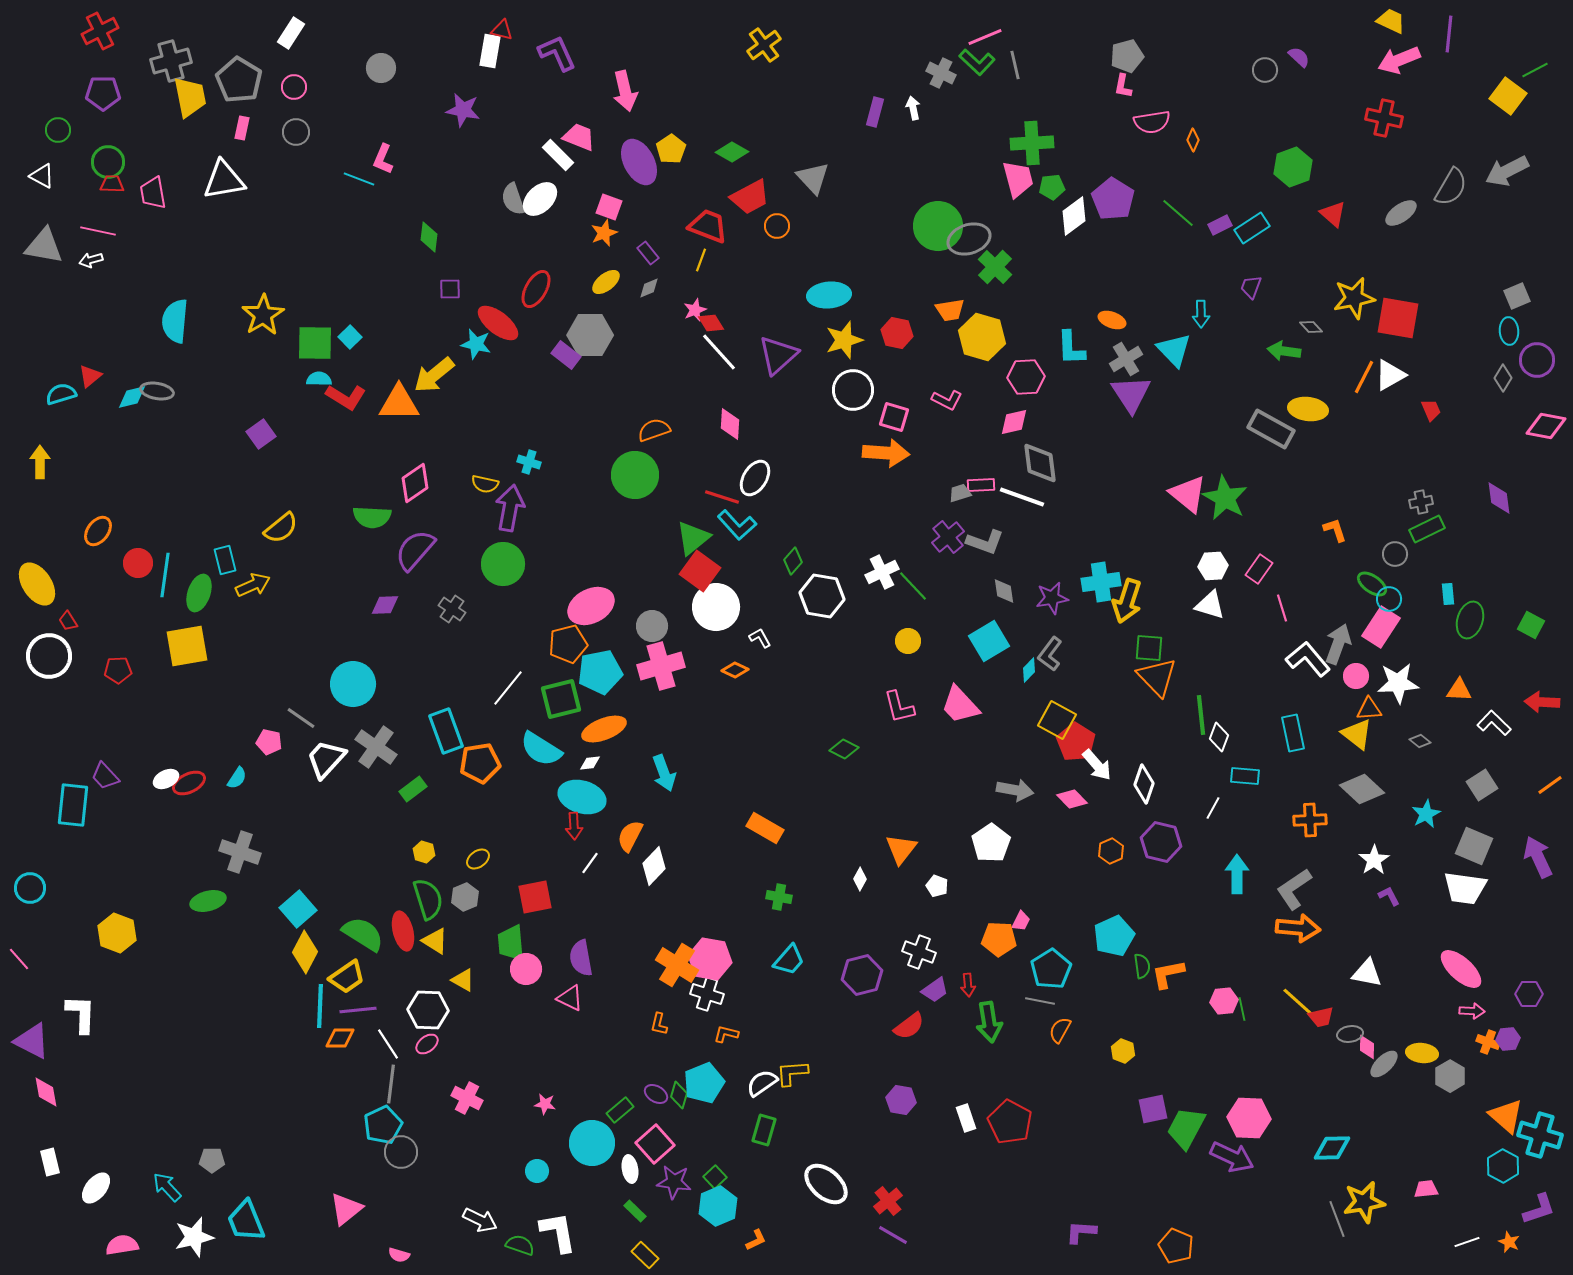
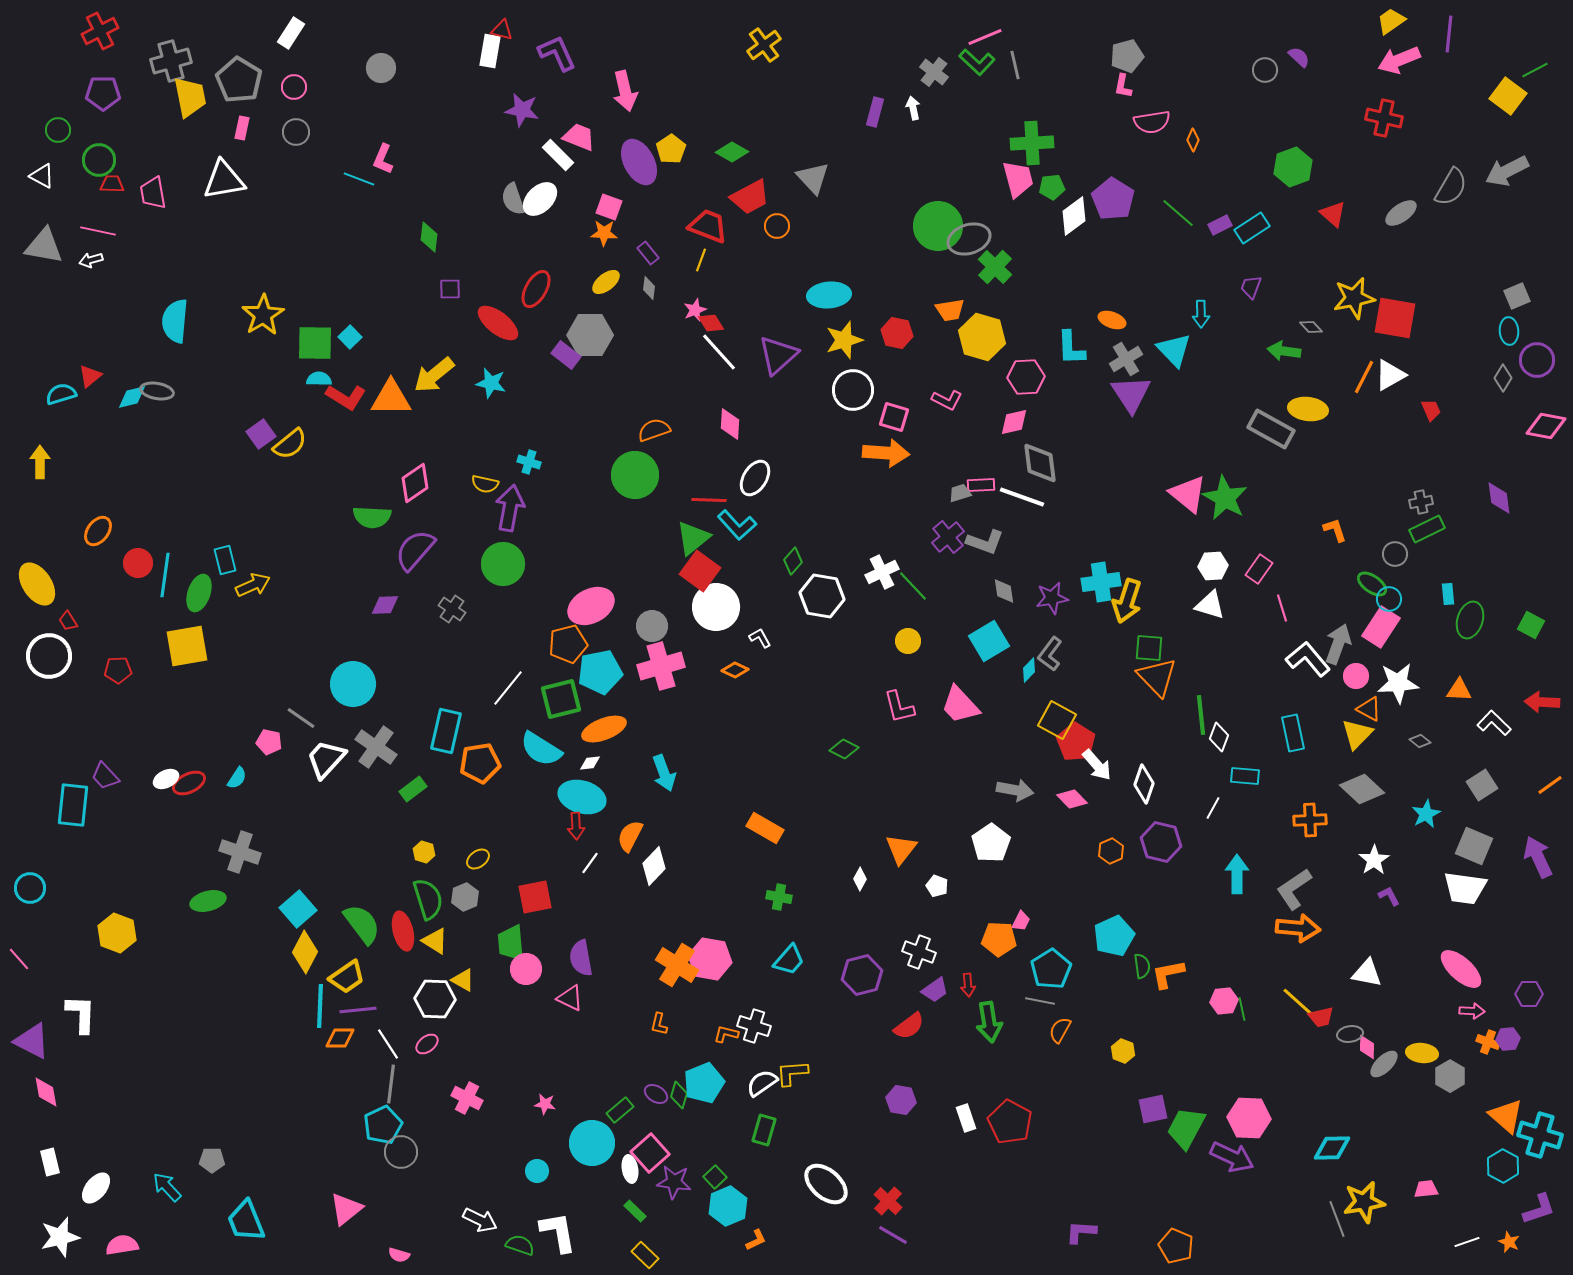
yellow trapezoid at (1391, 21): rotated 60 degrees counterclockwise
gray cross at (941, 73): moved 7 px left, 1 px up; rotated 12 degrees clockwise
purple star at (463, 110): moved 59 px right
green circle at (108, 162): moved 9 px left, 2 px up
orange star at (604, 233): rotated 24 degrees clockwise
gray diamond at (649, 288): rotated 60 degrees counterclockwise
red square at (1398, 318): moved 3 px left
cyan star at (476, 344): moved 15 px right, 39 px down
orange triangle at (399, 403): moved 8 px left, 5 px up
red line at (722, 497): moved 13 px left, 3 px down; rotated 16 degrees counterclockwise
yellow semicircle at (281, 528): moved 9 px right, 84 px up
orange triangle at (1369, 709): rotated 32 degrees clockwise
cyan rectangle at (446, 731): rotated 33 degrees clockwise
yellow triangle at (1357, 734): rotated 36 degrees clockwise
red arrow at (574, 826): moved 2 px right
green semicircle at (363, 934): moved 1 px left, 10 px up; rotated 21 degrees clockwise
white cross at (707, 994): moved 47 px right, 32 px down
white hexagon at (428, 1010): moved 7 px right, 11 px up
pink square at (655, 1144): moved 5 px left, 9 px down
red cross at (888, 1201): rotated 8 degrees counterclockwise
cyan hexagon at (718, 1206): moved 10 px right
white star at (194, 1237): moved 134 px left
